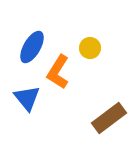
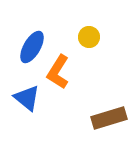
yellow circle: moved 1 px left, 11 px up
blue triangle: rotated 12 degrees counterclockwise
brown rectangle: rotated 20 degrees clockwise
